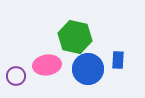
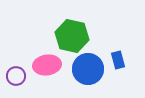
green hexagon: moved 3 px left, 1 px up
blue rectangle: rotated 18 degrees counterclockwise
